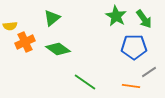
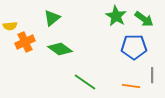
green arrow: rotated 18 degrees counterclockwise
green diamond: moved 2 px right
gray line: moved 3 px right, 3 px down; rotated 56 degrees counterclockwise
